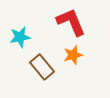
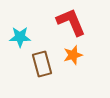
cyan star: rotated 10 degrees clockwise
brown rectangle: moved 3 px up; rotated 25 degrees clockwise
